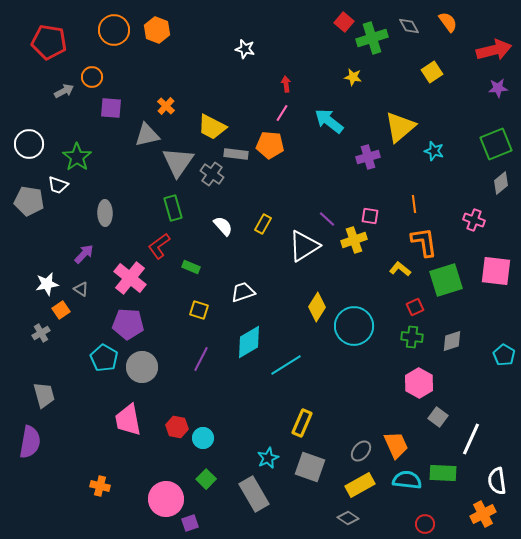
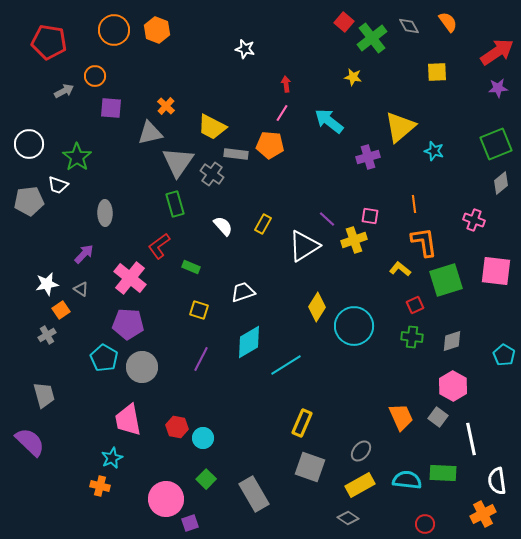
green cross at (372, 38): rotated 20 degrees counterclockwise
red arrow at (494, 50): moved 3 px right, 2 px down; rotated 20 degrees counterclockwise
yellow square at (432, 72): moved 5 px right; rotated 30 degrees clockwise
orange circle at (92, 77): moved 3 px right, 1 px up
gray triangle at (147, 135): moved 3 px right, 2 px up
gray pentagon at (29, 201): rotated 16 degrees counterclockwise
green rectangle at (173, 208): moved 2 px right, 4 px up
red square at (415, 307): moved 2 px up
gray cross at (41, 333): moved 6 px right, 2 px down
pink hexagon at (419, 383): moved 34 px right, 3 px down
white line at (471, 439): rotated 36 degrees counterclockwise
purple semicircle at (30, 442): rotated 56 degrees counterclockwise
orange trapezoid at (396, 445): moved 5 px right, 28 px up
cyan star at (268, 458): moved 156 px left
